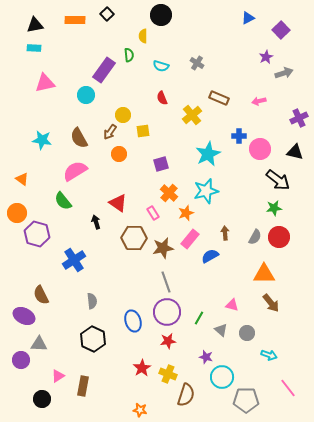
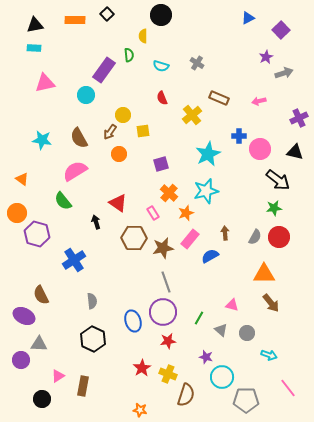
purple circle at (167, 312): moved 4 px left
